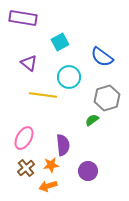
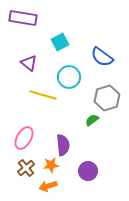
yellow line: rotated 8 degrees clockwise
